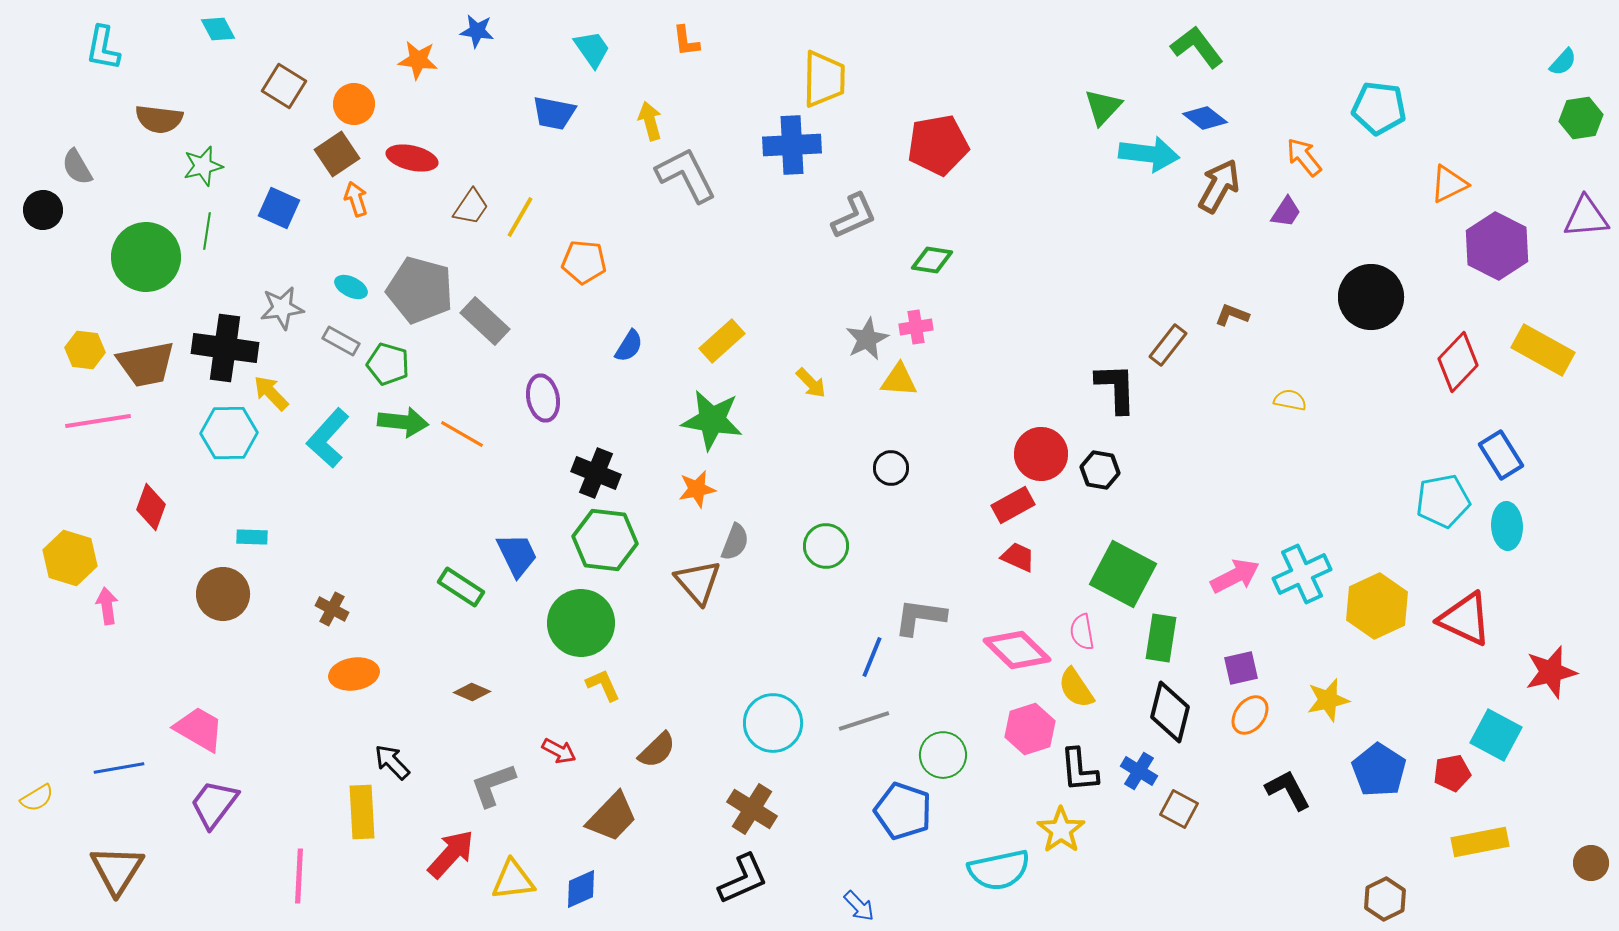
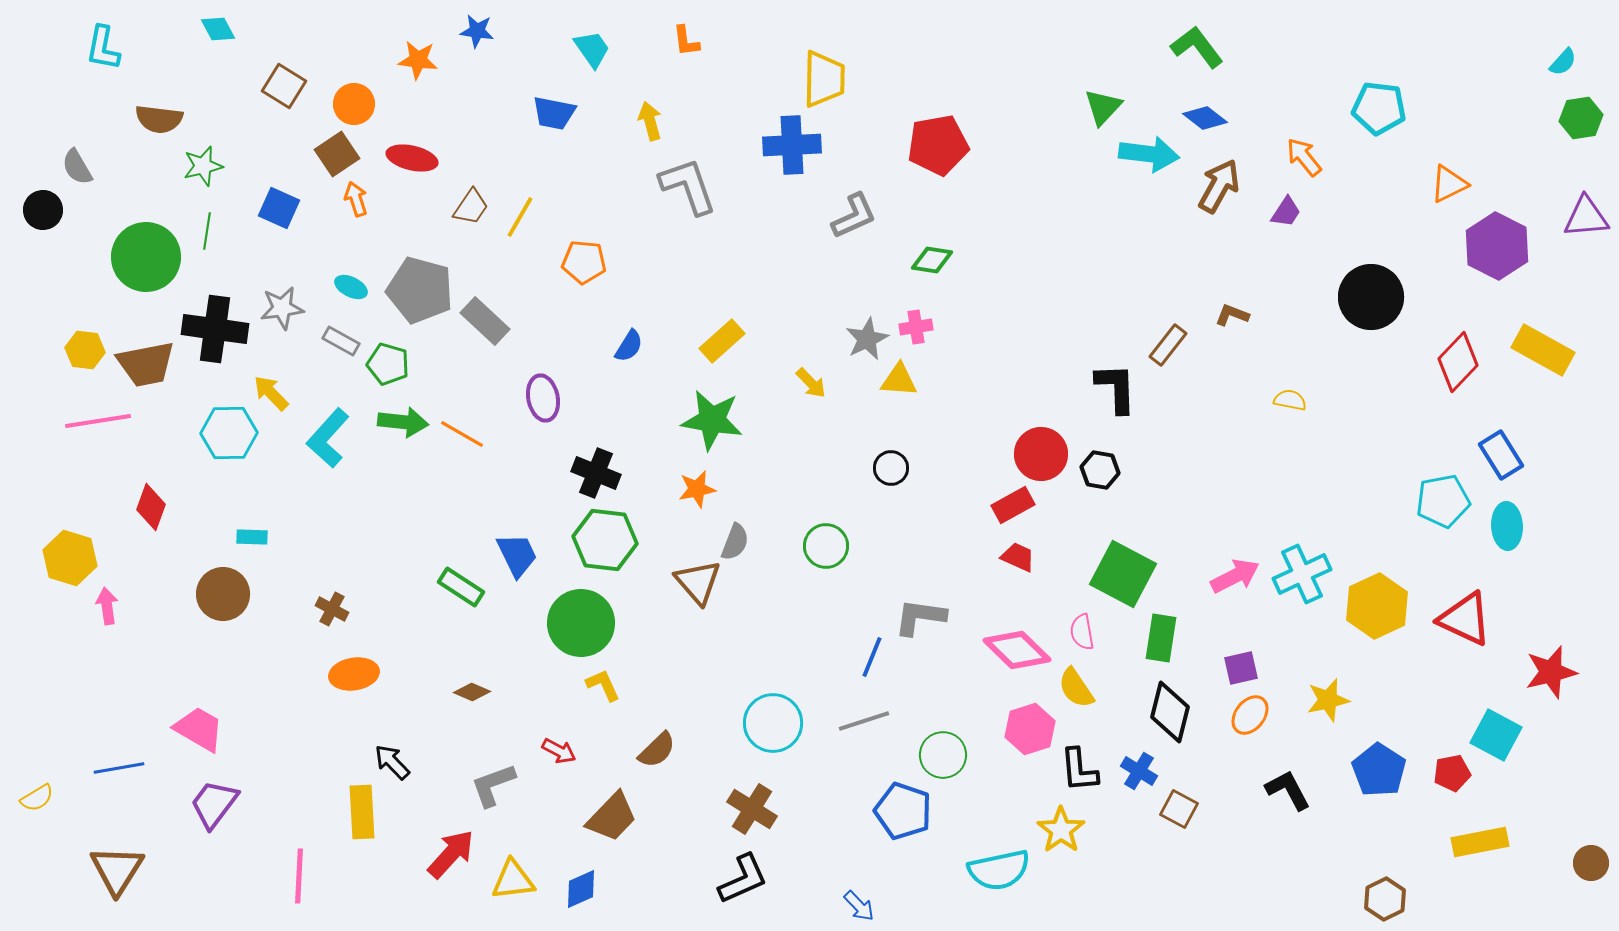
gray L-shape at (686, 175): moved 2 px right, 11 px down; rotated 8 degrees clockwise
black cross at (225, 348): moved 10 px left, 19 px up
